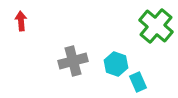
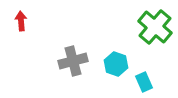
green cross: moved 1 px left, 1 px down
cyan rectangle: moved 6 px right
